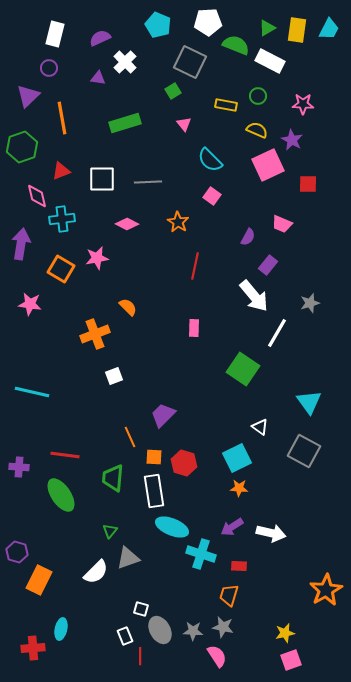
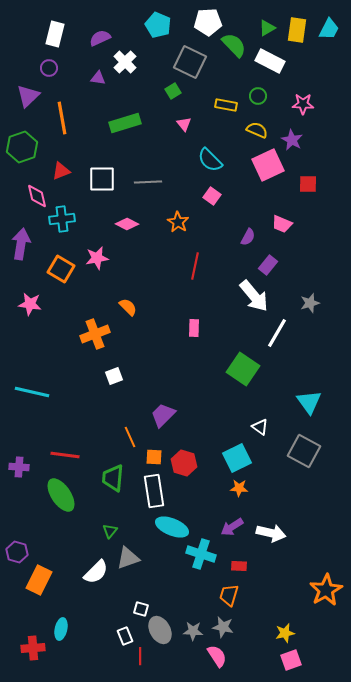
green semicircle at (236, 45): moved 2 px left; rotated 24 degrees clockwise
